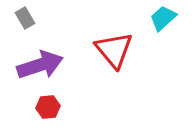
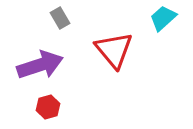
gray rectangle: moved 35 px right
red hexagon: rotated 10 degrees counterclockwise
